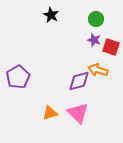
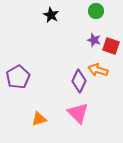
green circle: moved 8 px up
red square: moved 1 px up
purple diamond: rotated 50 degrees counterclockwise
orange triangle: moved 11 px left, 6 px down
